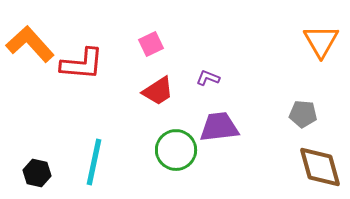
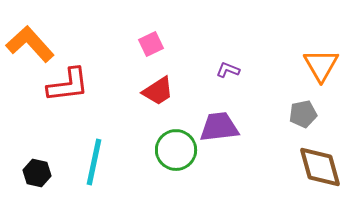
orange triangle: moved 24 px down
red L-shape: moved 14 px left, 21 px down; rotated 12 degrees counterclockwise
purple L-shape: moved 20 px right, 8 px up
gray pentagon: rotated 16 degrees counterclockwise
